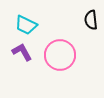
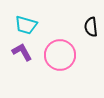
black semicircle: moved 7 px down
cyan trapezoid: rotated 10 degrees counterclockwise
